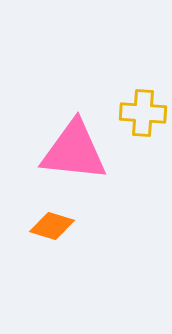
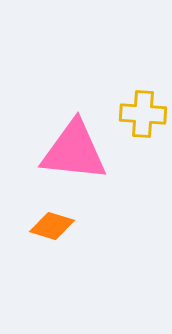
yellow cross: moved 1 px down
